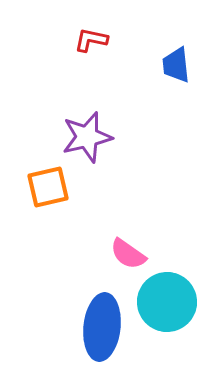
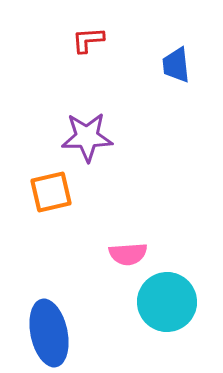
red L-shape: moved 3 px left; rotated 16 degrees counterclockwise
purple star: rotated 12 degrees clockwise
orange square: moved 3 px right, 5 px down
pink semicircle: rotated 39 degrees counterclockwise
blue ellipse: moved 53 px left, 6 px down; rotated 18 degrees counterclockwise
